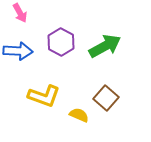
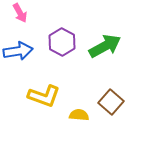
purple hexagon: moved 1 px right
blue arrow: rotated 12 degrees counterclockwise
brown square: moved 5 px right, 4 px down
yellow semicircle: rotated 18 degrees counterclockwise
